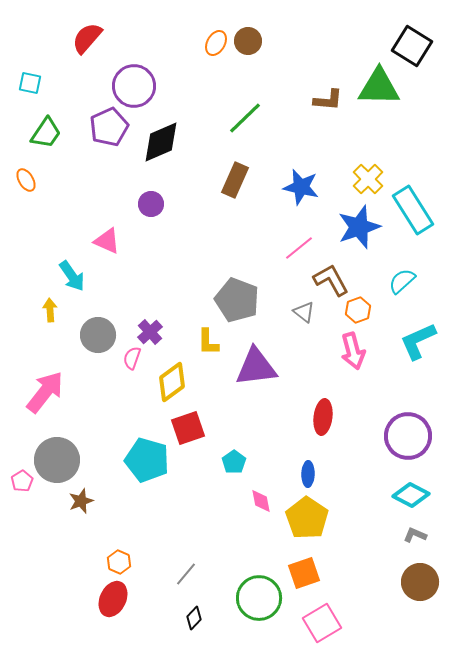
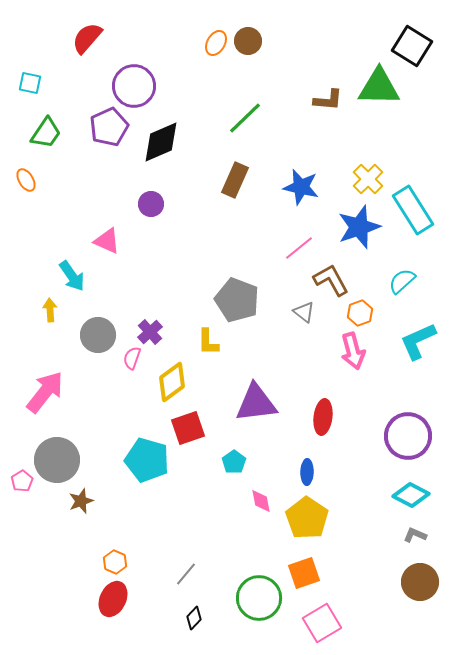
orange hexagon at (358, 310): moved 2 px right, 3 px down
purple triangle at (256, 367): moved 36 px down
blue ellipse at (308, 474): moved 1 px left, 2 px up
orange hexagon at (119, 562): moved 4 px left
